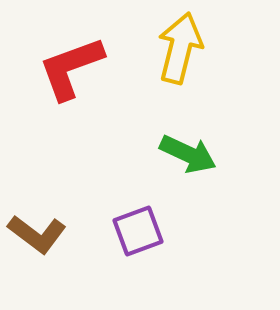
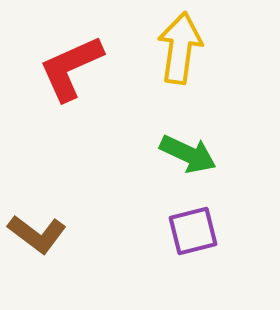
yellow arrow: rotated 6 degrees counterclockwise
red L-shape: rotated 4 degrees counterclockwise
purple square: moved 55 px right; rotated 6 degrees clockwise
